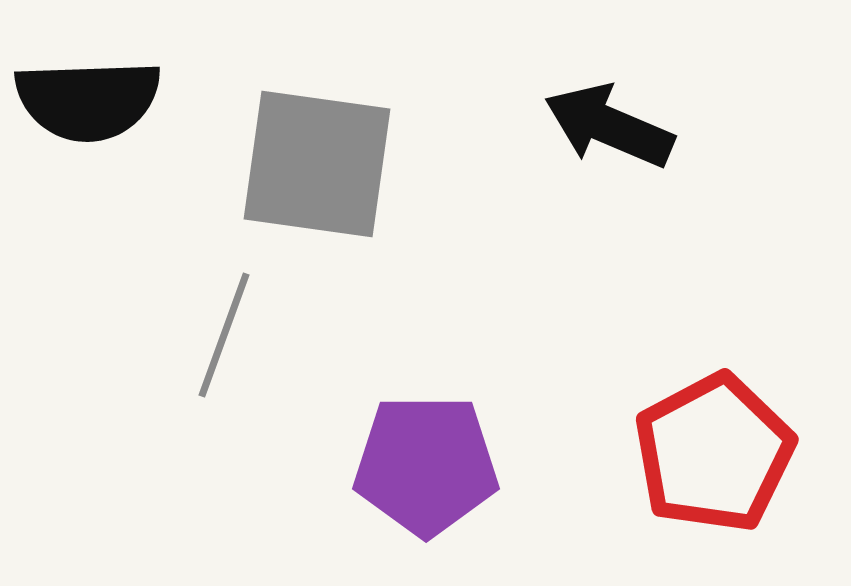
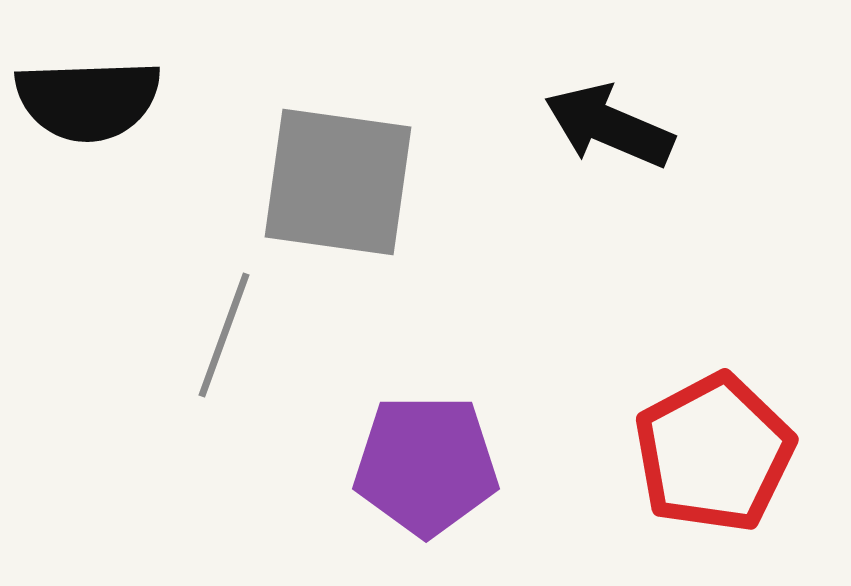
gray square: moved 21 px right, 18 px down
